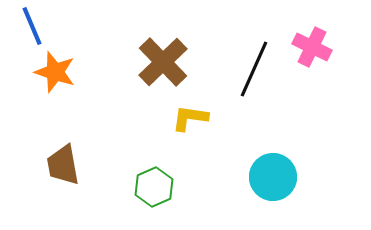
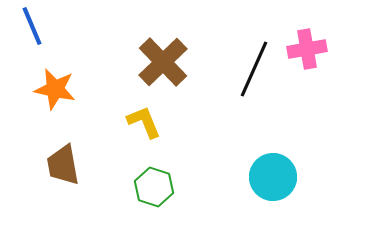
pink cross: moved 5 px left, 2 px down; rotated 36 degrees counterclockwise
orange star: moved 17 px down; rotated 6 degrees counterclockwise
yellow L-shape: moved 46 px left, 4 px down; rotated 60 degrees clockwise
green hexagon: rotated 18 degrees counterclockwise
